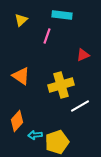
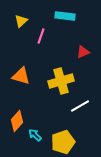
cyan rectangle: moved 3 px right, 1 px down
yellow triangle: moved 1 px down
pink line: moved 6 px left
red triangle: moved 3 px up
orange triangle: rotated 18 degrees counterclockwise
yellow cross: moved 4 px up
cyan arrow: rotated 48 degrees clockwise
yellow pentagon: moved 6 px right
